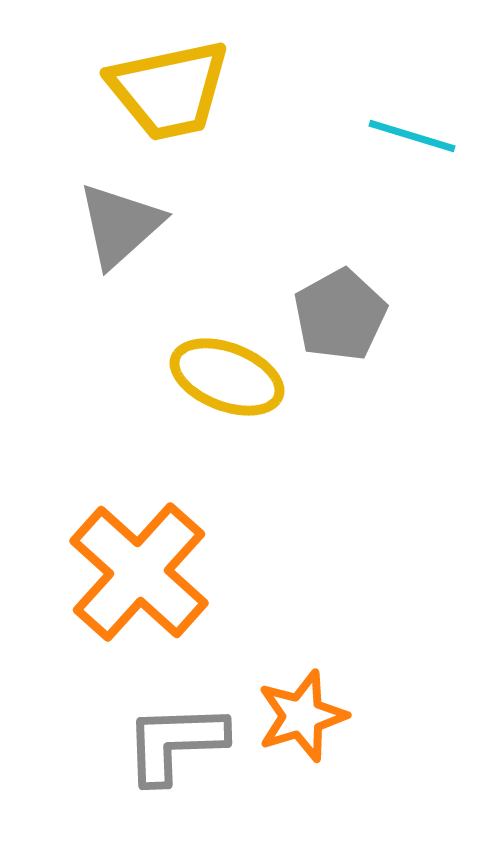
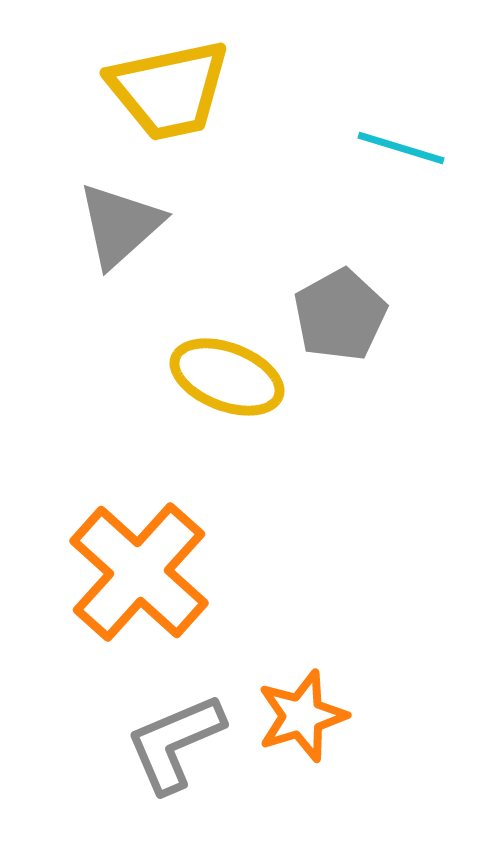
cyan line: moved 11 px left, 12 px down
gray L-shape: rotated 21 degrees counterclockwise
